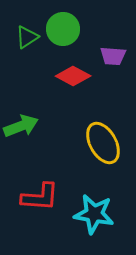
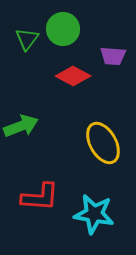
green triangle: moved 2 px down; rotated 20 degrees counterclockwise
